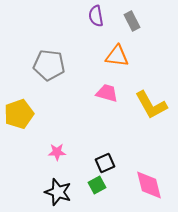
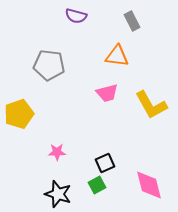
purple semicircle: moved 20 px left; rotated 65 degrees counterclockwise
pink trapezoid: rotated 150 degrees clockwise
black star: moved 2 px down
